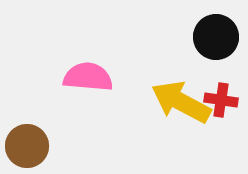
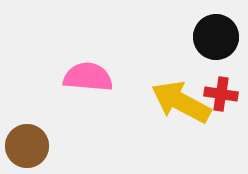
red cross: moved 6 px up
